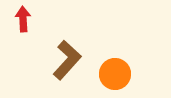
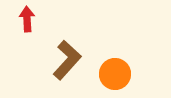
red arrow: moved 4 px right
